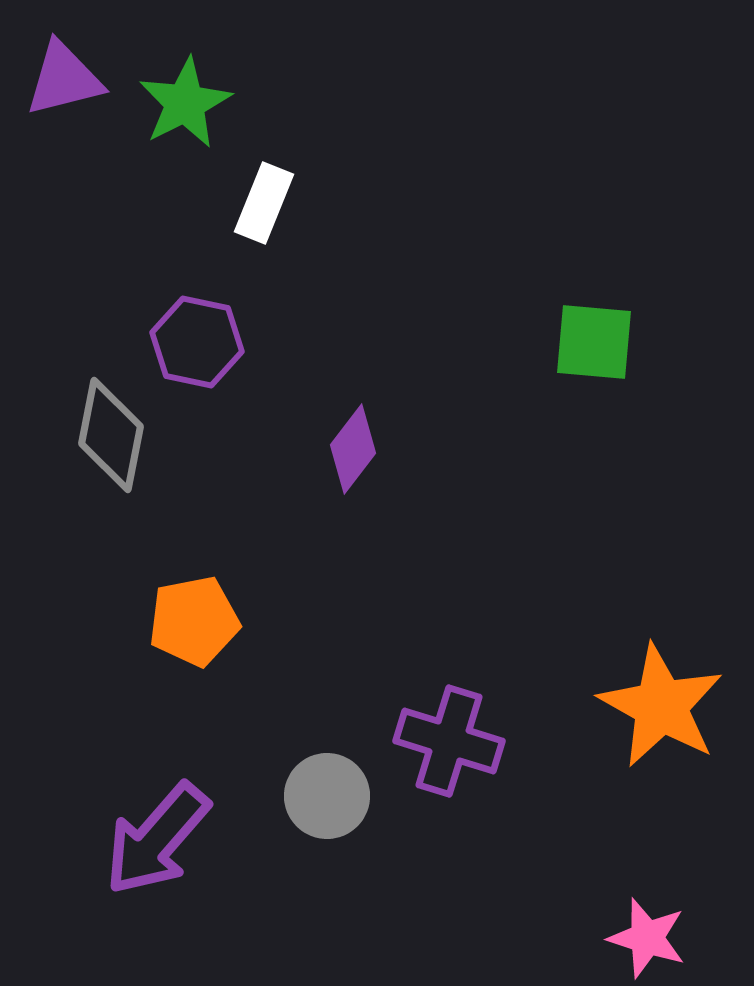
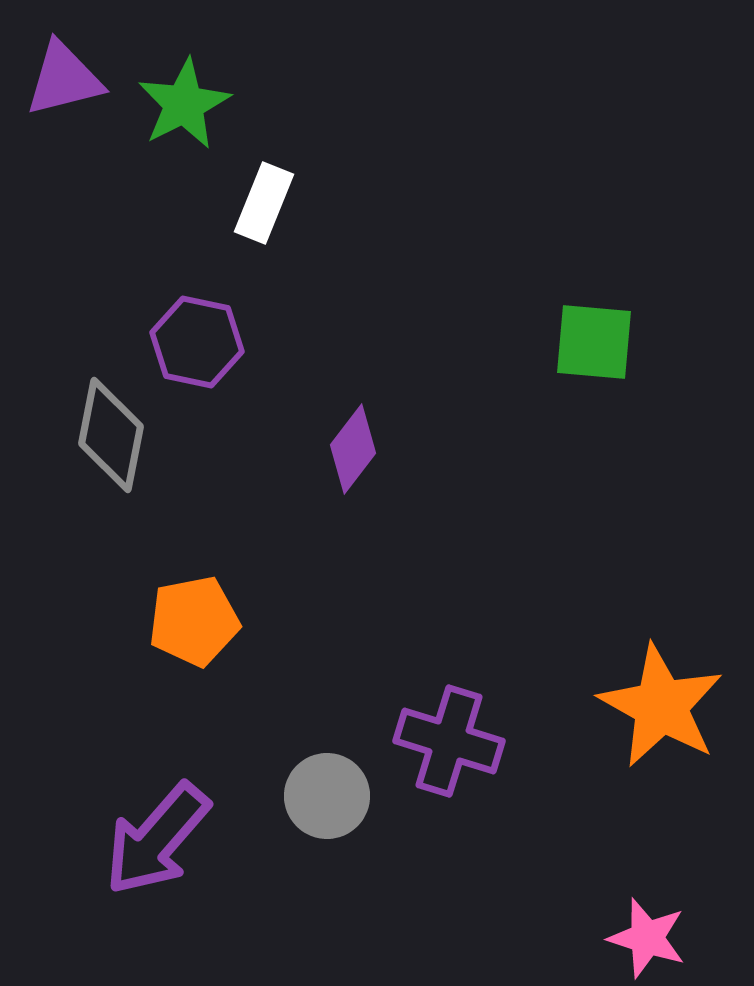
green star: moved 1 px left, 1 px down
